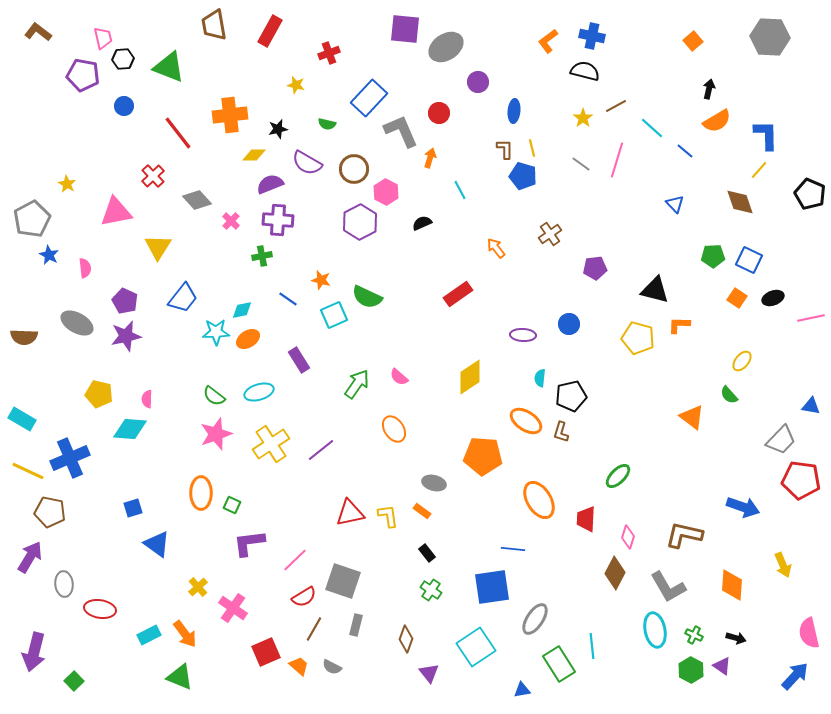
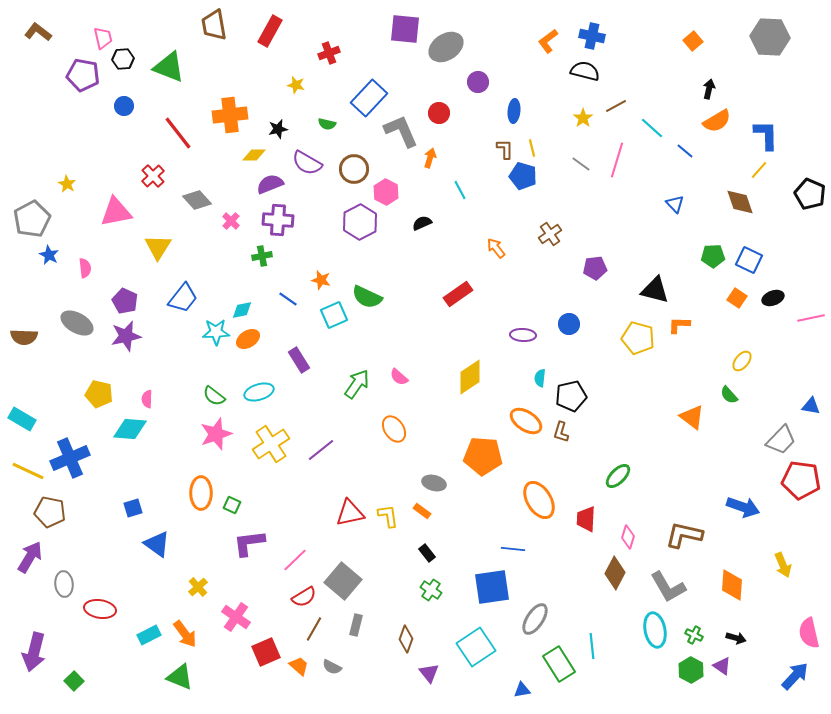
gray square at (343, 581): rotated 21 degrees clockwise
pink cross at (233, 608): moved 3 px right, 9 px down
